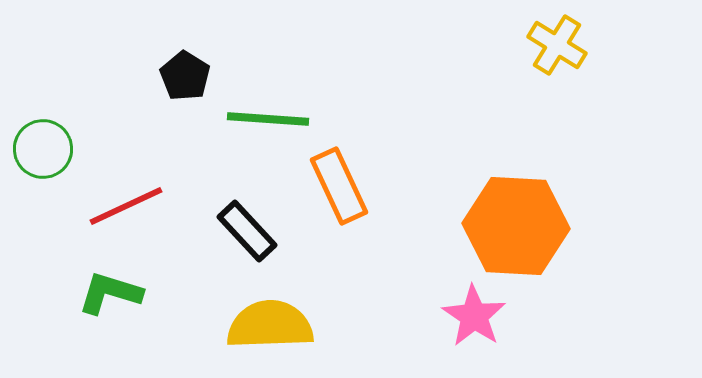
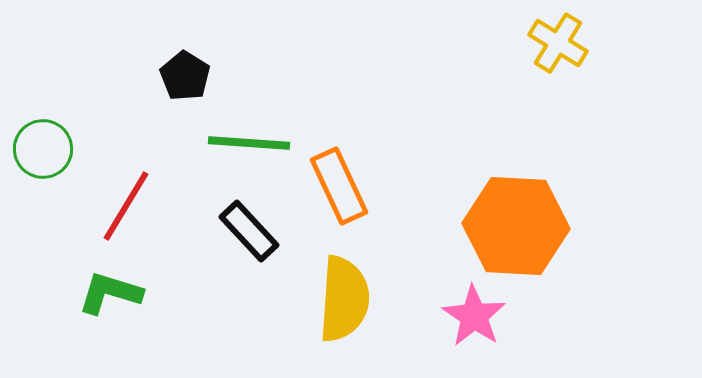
yellow cross: moved 1 px right, 2 px up
green line: moved 19 px left, 24 px down
red line: rotated 34 degrees counterclockwise
black rectangle: moved 2 px right
yellow semicircle: moved 74 px right, 26 px up; rotated 96 degrees clockwise
